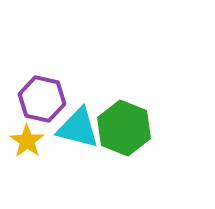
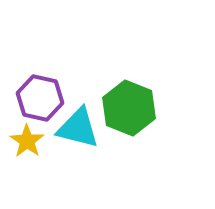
purple hexagon: moved 2 px left, 1 px up
green hexagon: moved 5 px right, 20 px up
